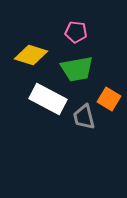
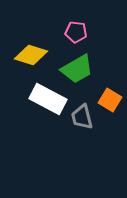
green trapezoid: rotated 20 degrees counterclockwise
orange square: moved 1 px right, 1 px down
gray trapezoid: moved 2 px left
